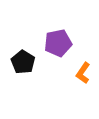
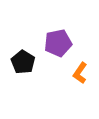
orange L-shape: moved 3 px left
